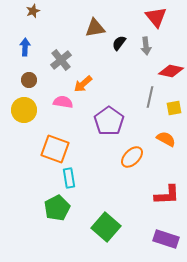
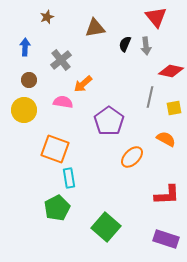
brown star: moved 14 px right, 6 px down
black semicircle: moved 6 px right, 1 px down; rotated 14 degrees counterclockwise
